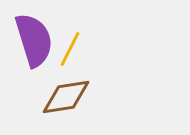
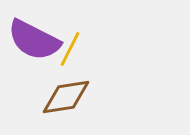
purple semicircle: rotated 134 degrees clockwise
